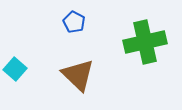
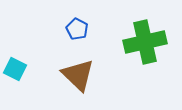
blue pentagon: moved 3 px right, 7 px down
cyan square: rotated 15 degrees counterclockwise
